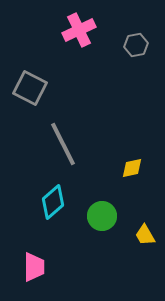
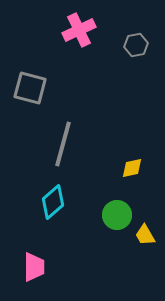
gray square: rotated 12 degrees counterclockwise
gray line: rotated 42 degrees clockwise
green circle: moved 15 px right, 1 px up
